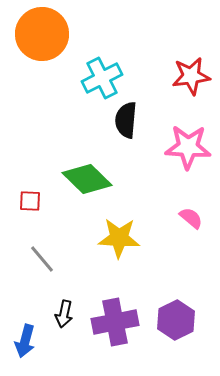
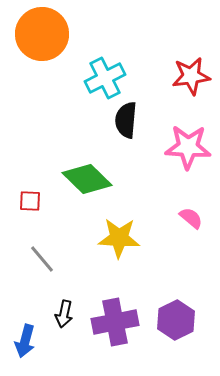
cyan cross: moved 3 px right
